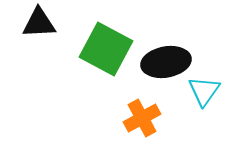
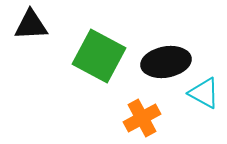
black triangle: moved 8 px left, 2 px down
green square: moved 7 px left, 7 px down
cyan triangle: moved 2 px down; rotated 36 degrees counterclockwise
